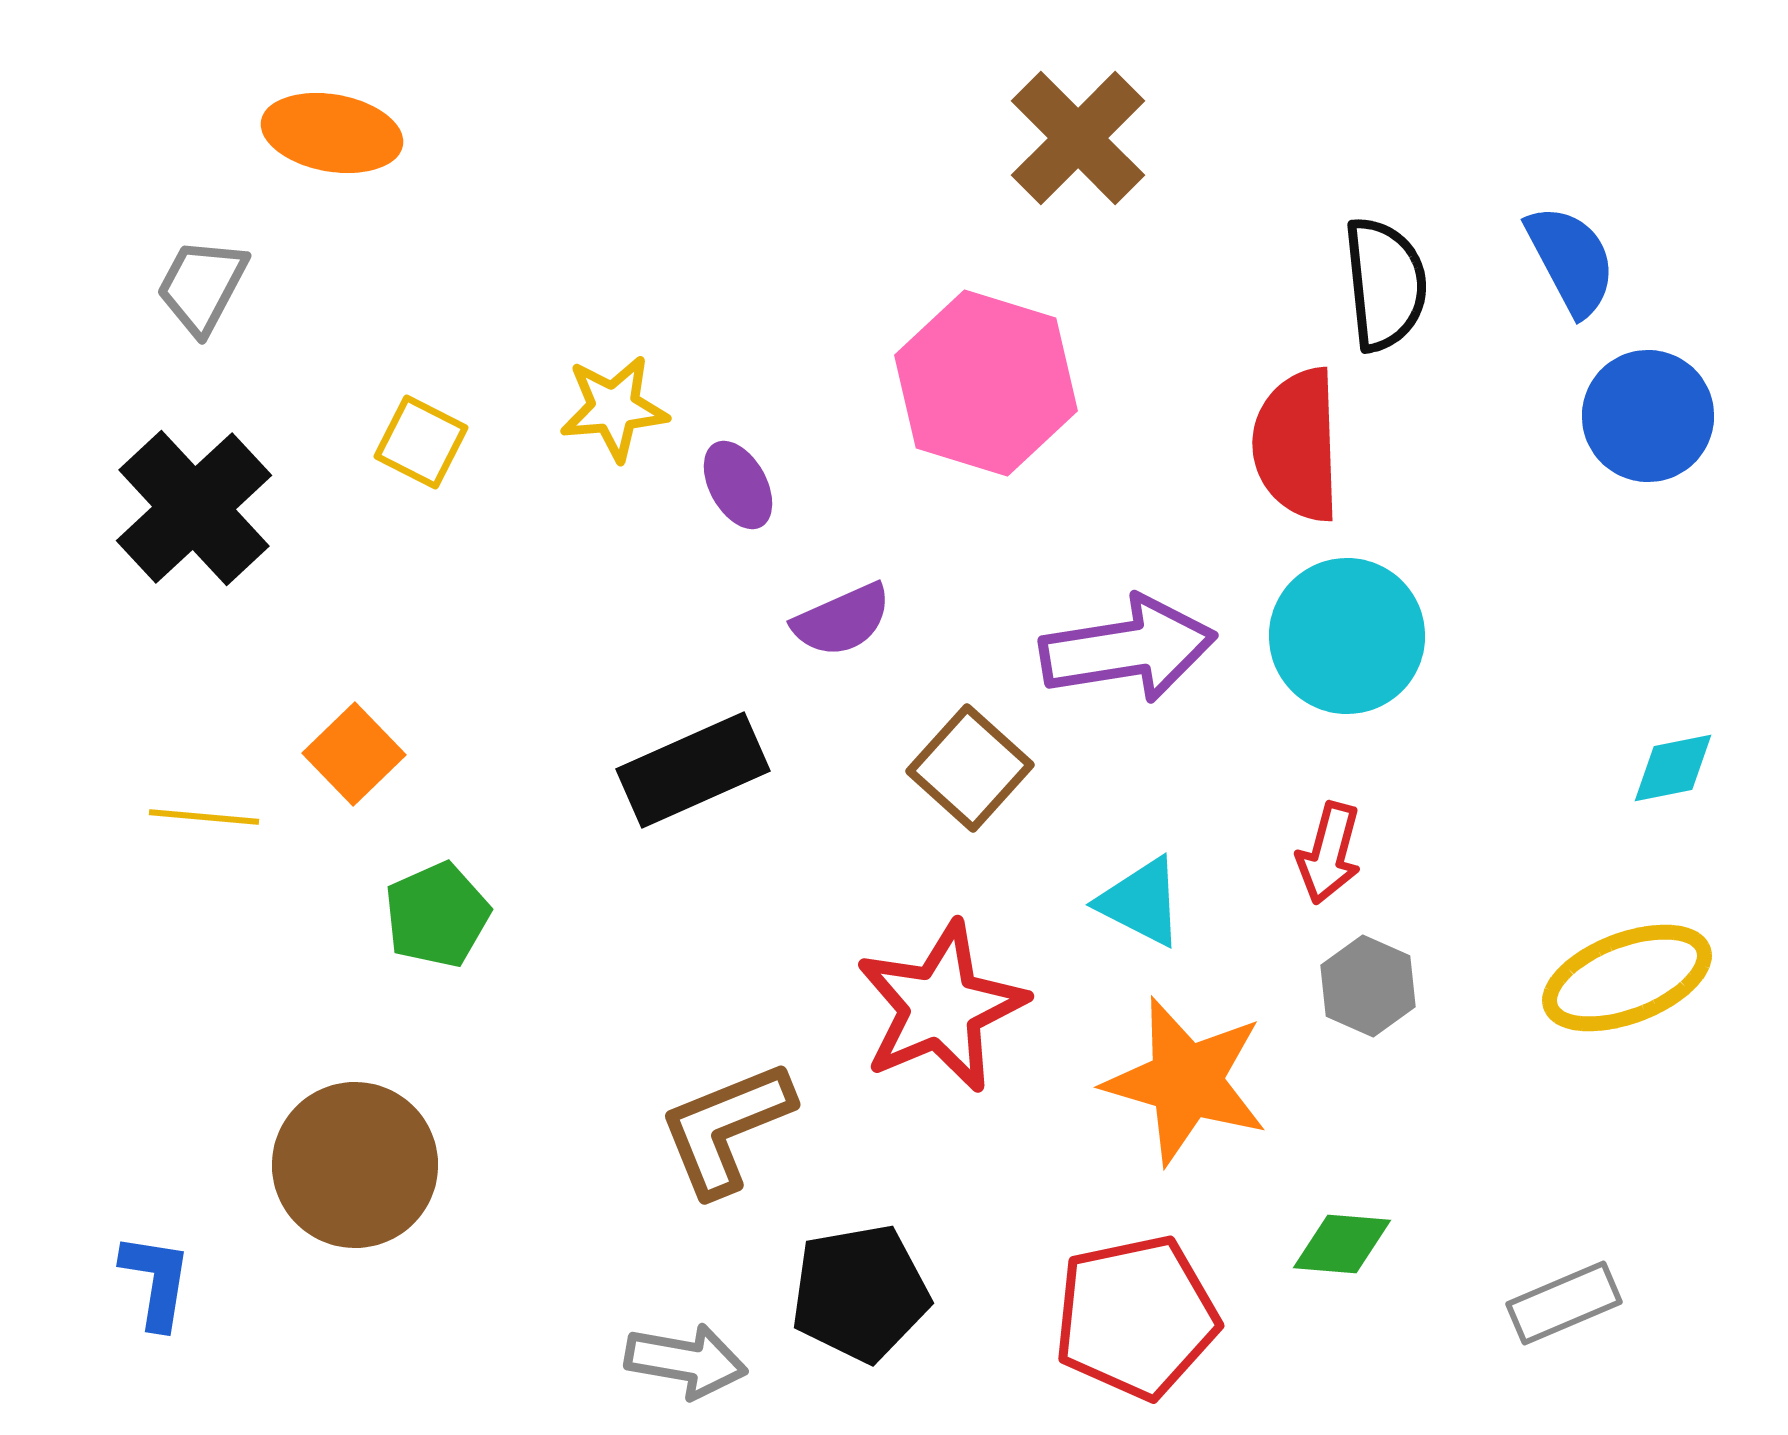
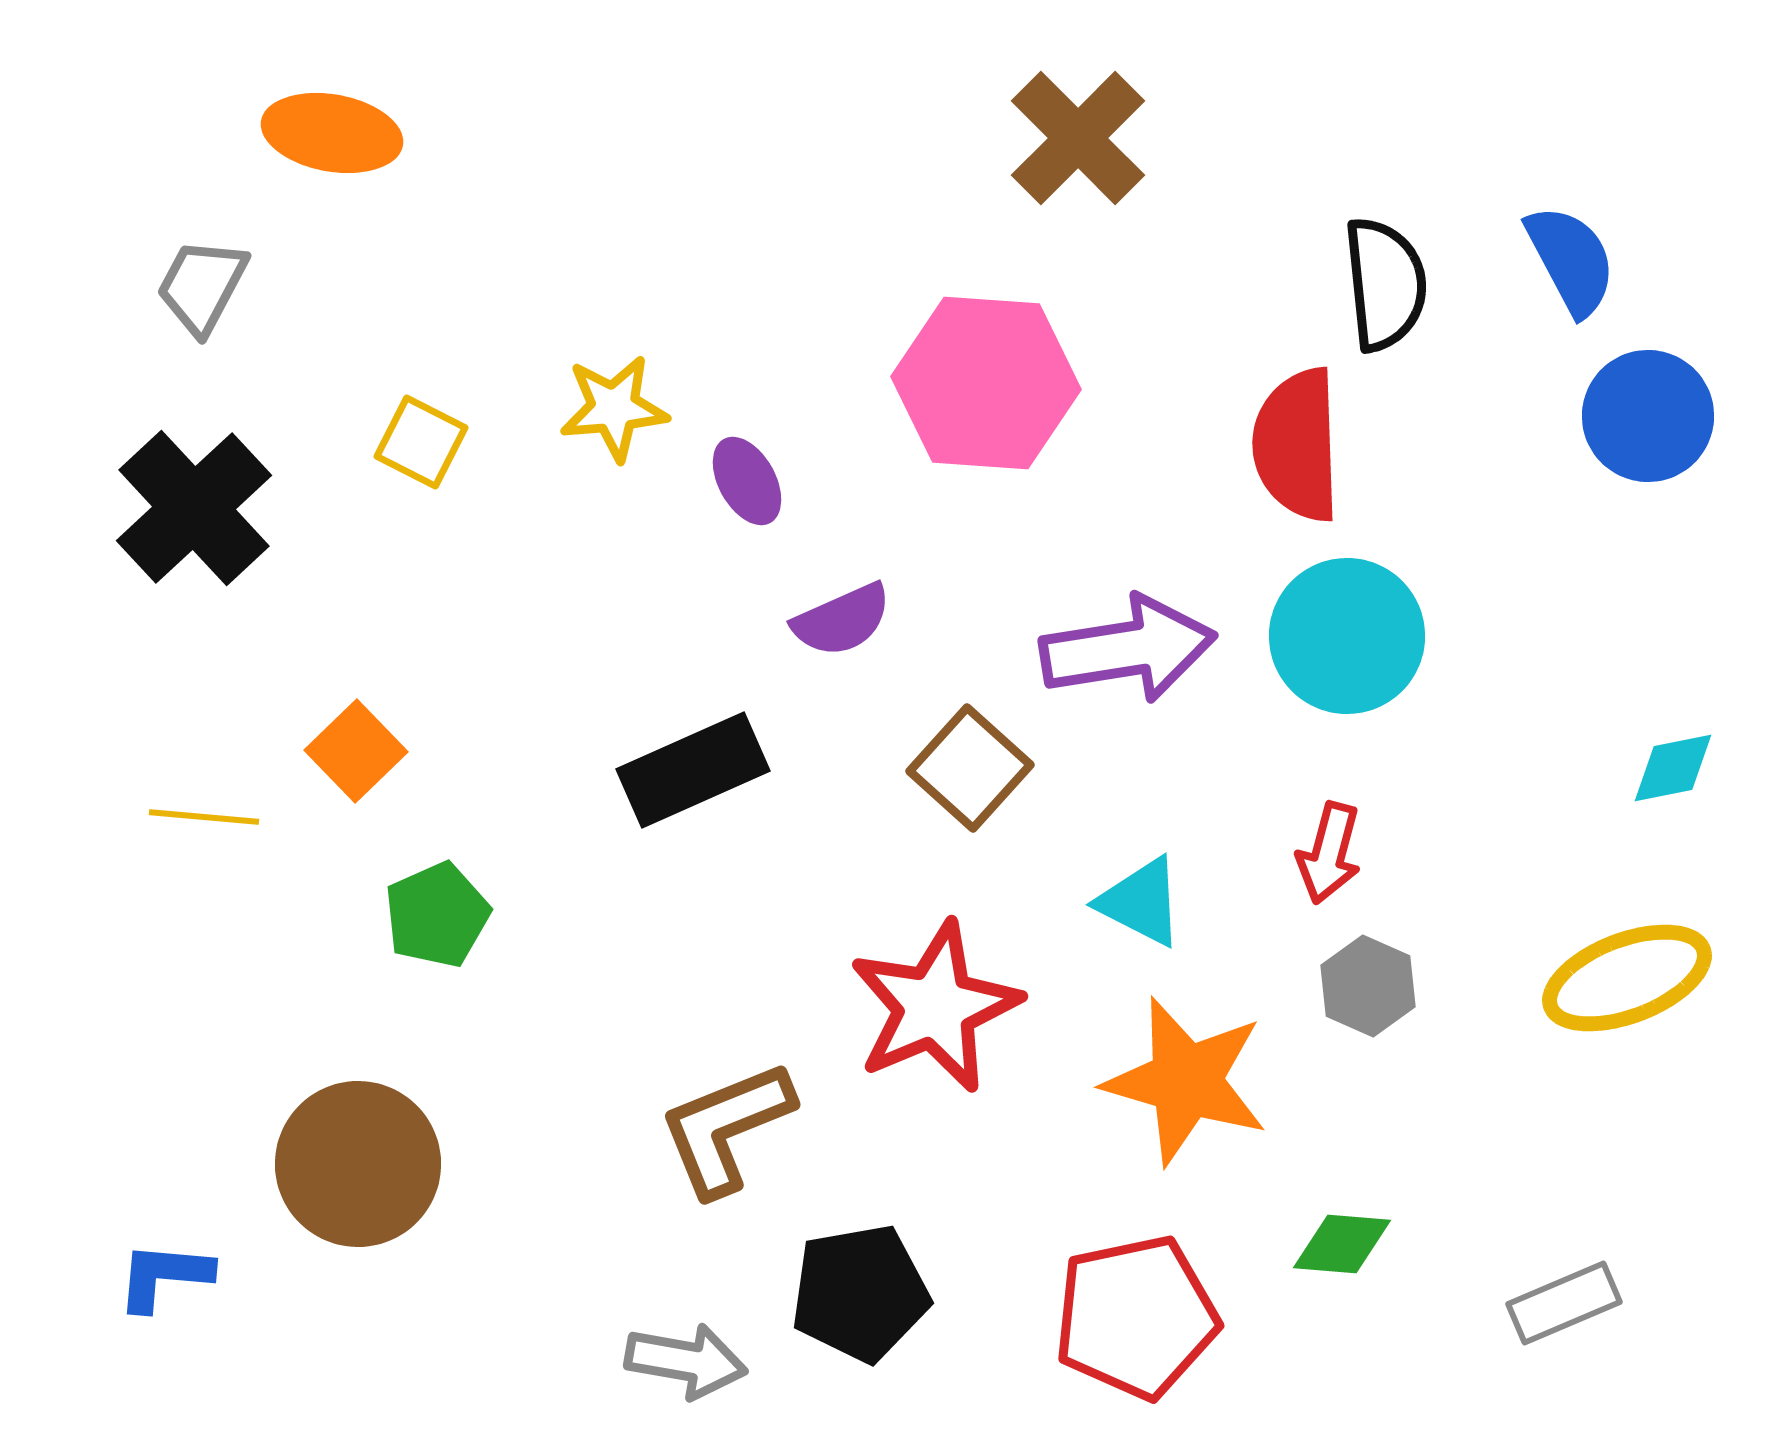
pink hexagon: rotated 13 degrees counterclockwise
purple ellipse: moved 9 px right, 4 px up
orange square: moved 2 px right, 3 px up
red star: moved 6 px left
brown circle: moved 3 px right, 1 px up
blue L-shape: moved 8 px right, 5 px up; rotated 94 degrees counterclockwise
